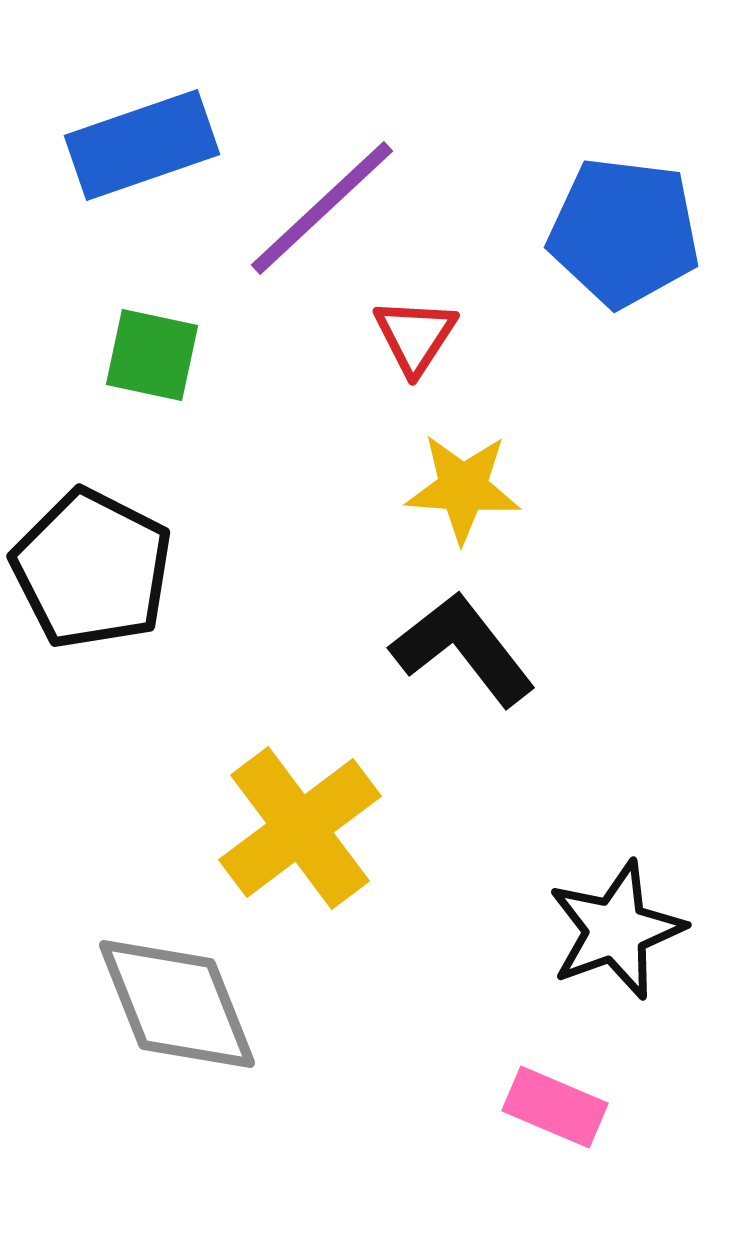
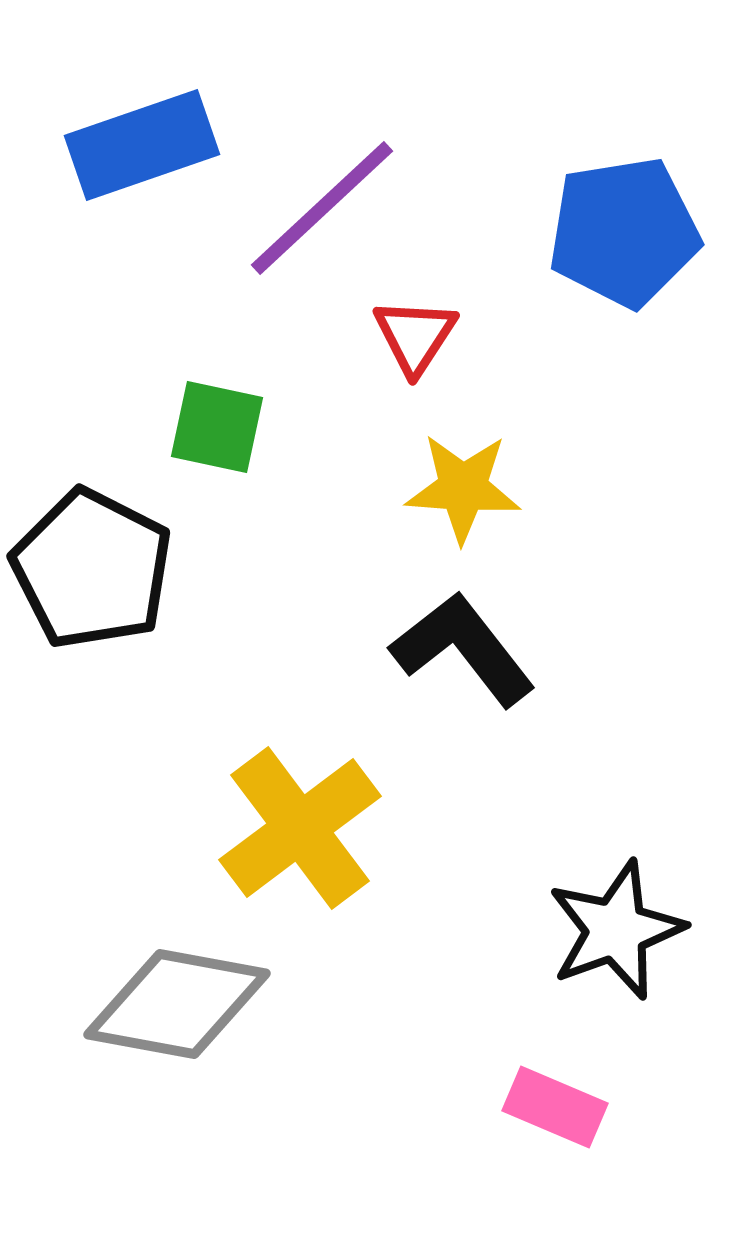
blue pentagon: rotated 16 degrees counterclockwise
green square: moved 65 px right, 72 px down
gray diamond: rotated 58 degrees counterclockwise
